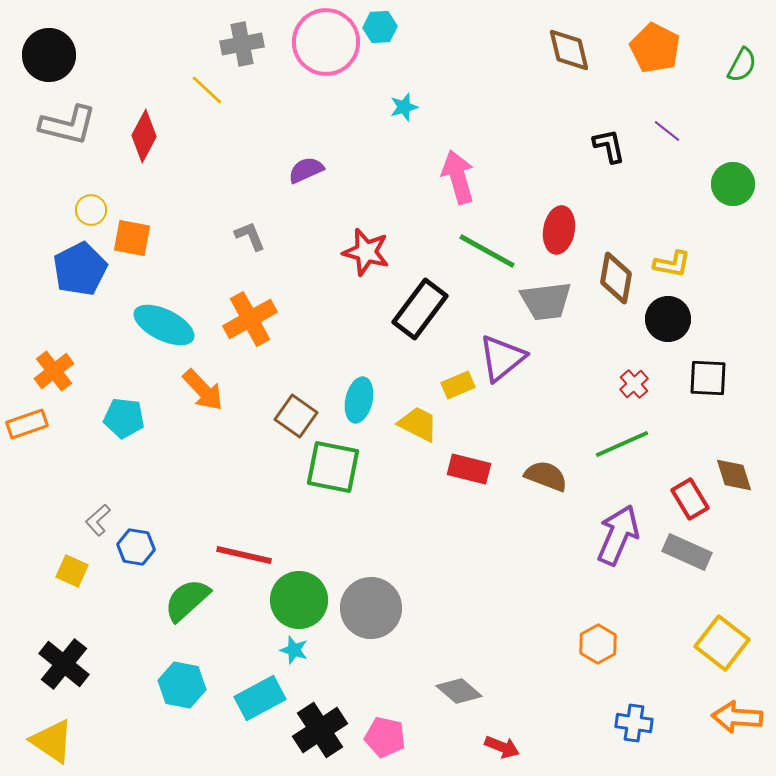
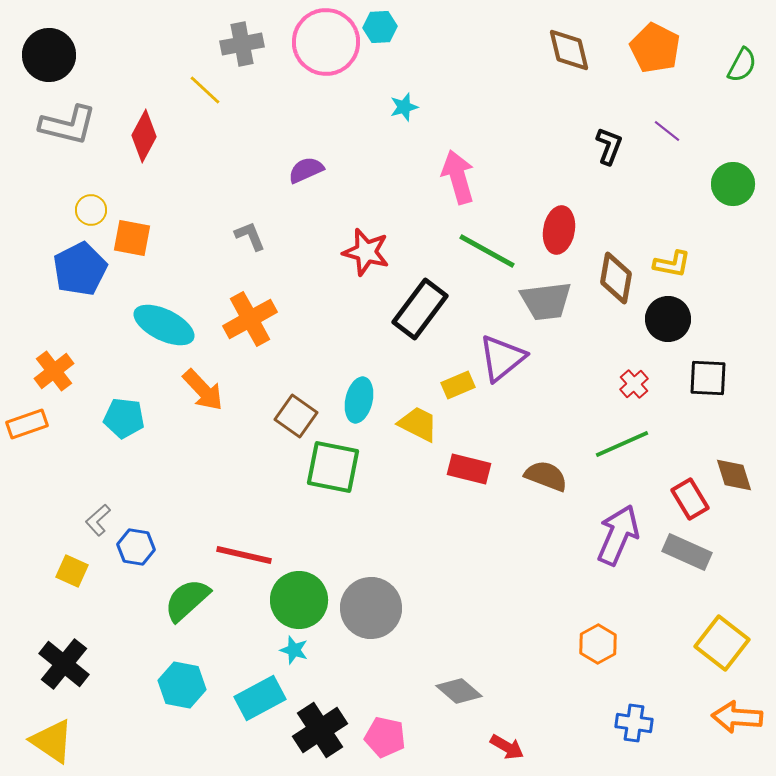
yellow line at (207, 90): moved 2 px left
black L-shape at (609, 146): rotated 33 degrees clockwise
red arrow at (502, 747): moved 5 px right; rotated 8 degrees clockwise
